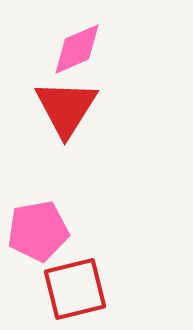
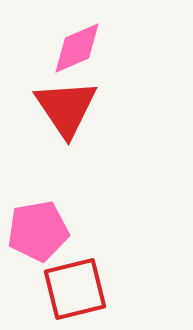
pink diamond: moved 1 px up
red triangle: rotated 6 degrees counterclockwise
